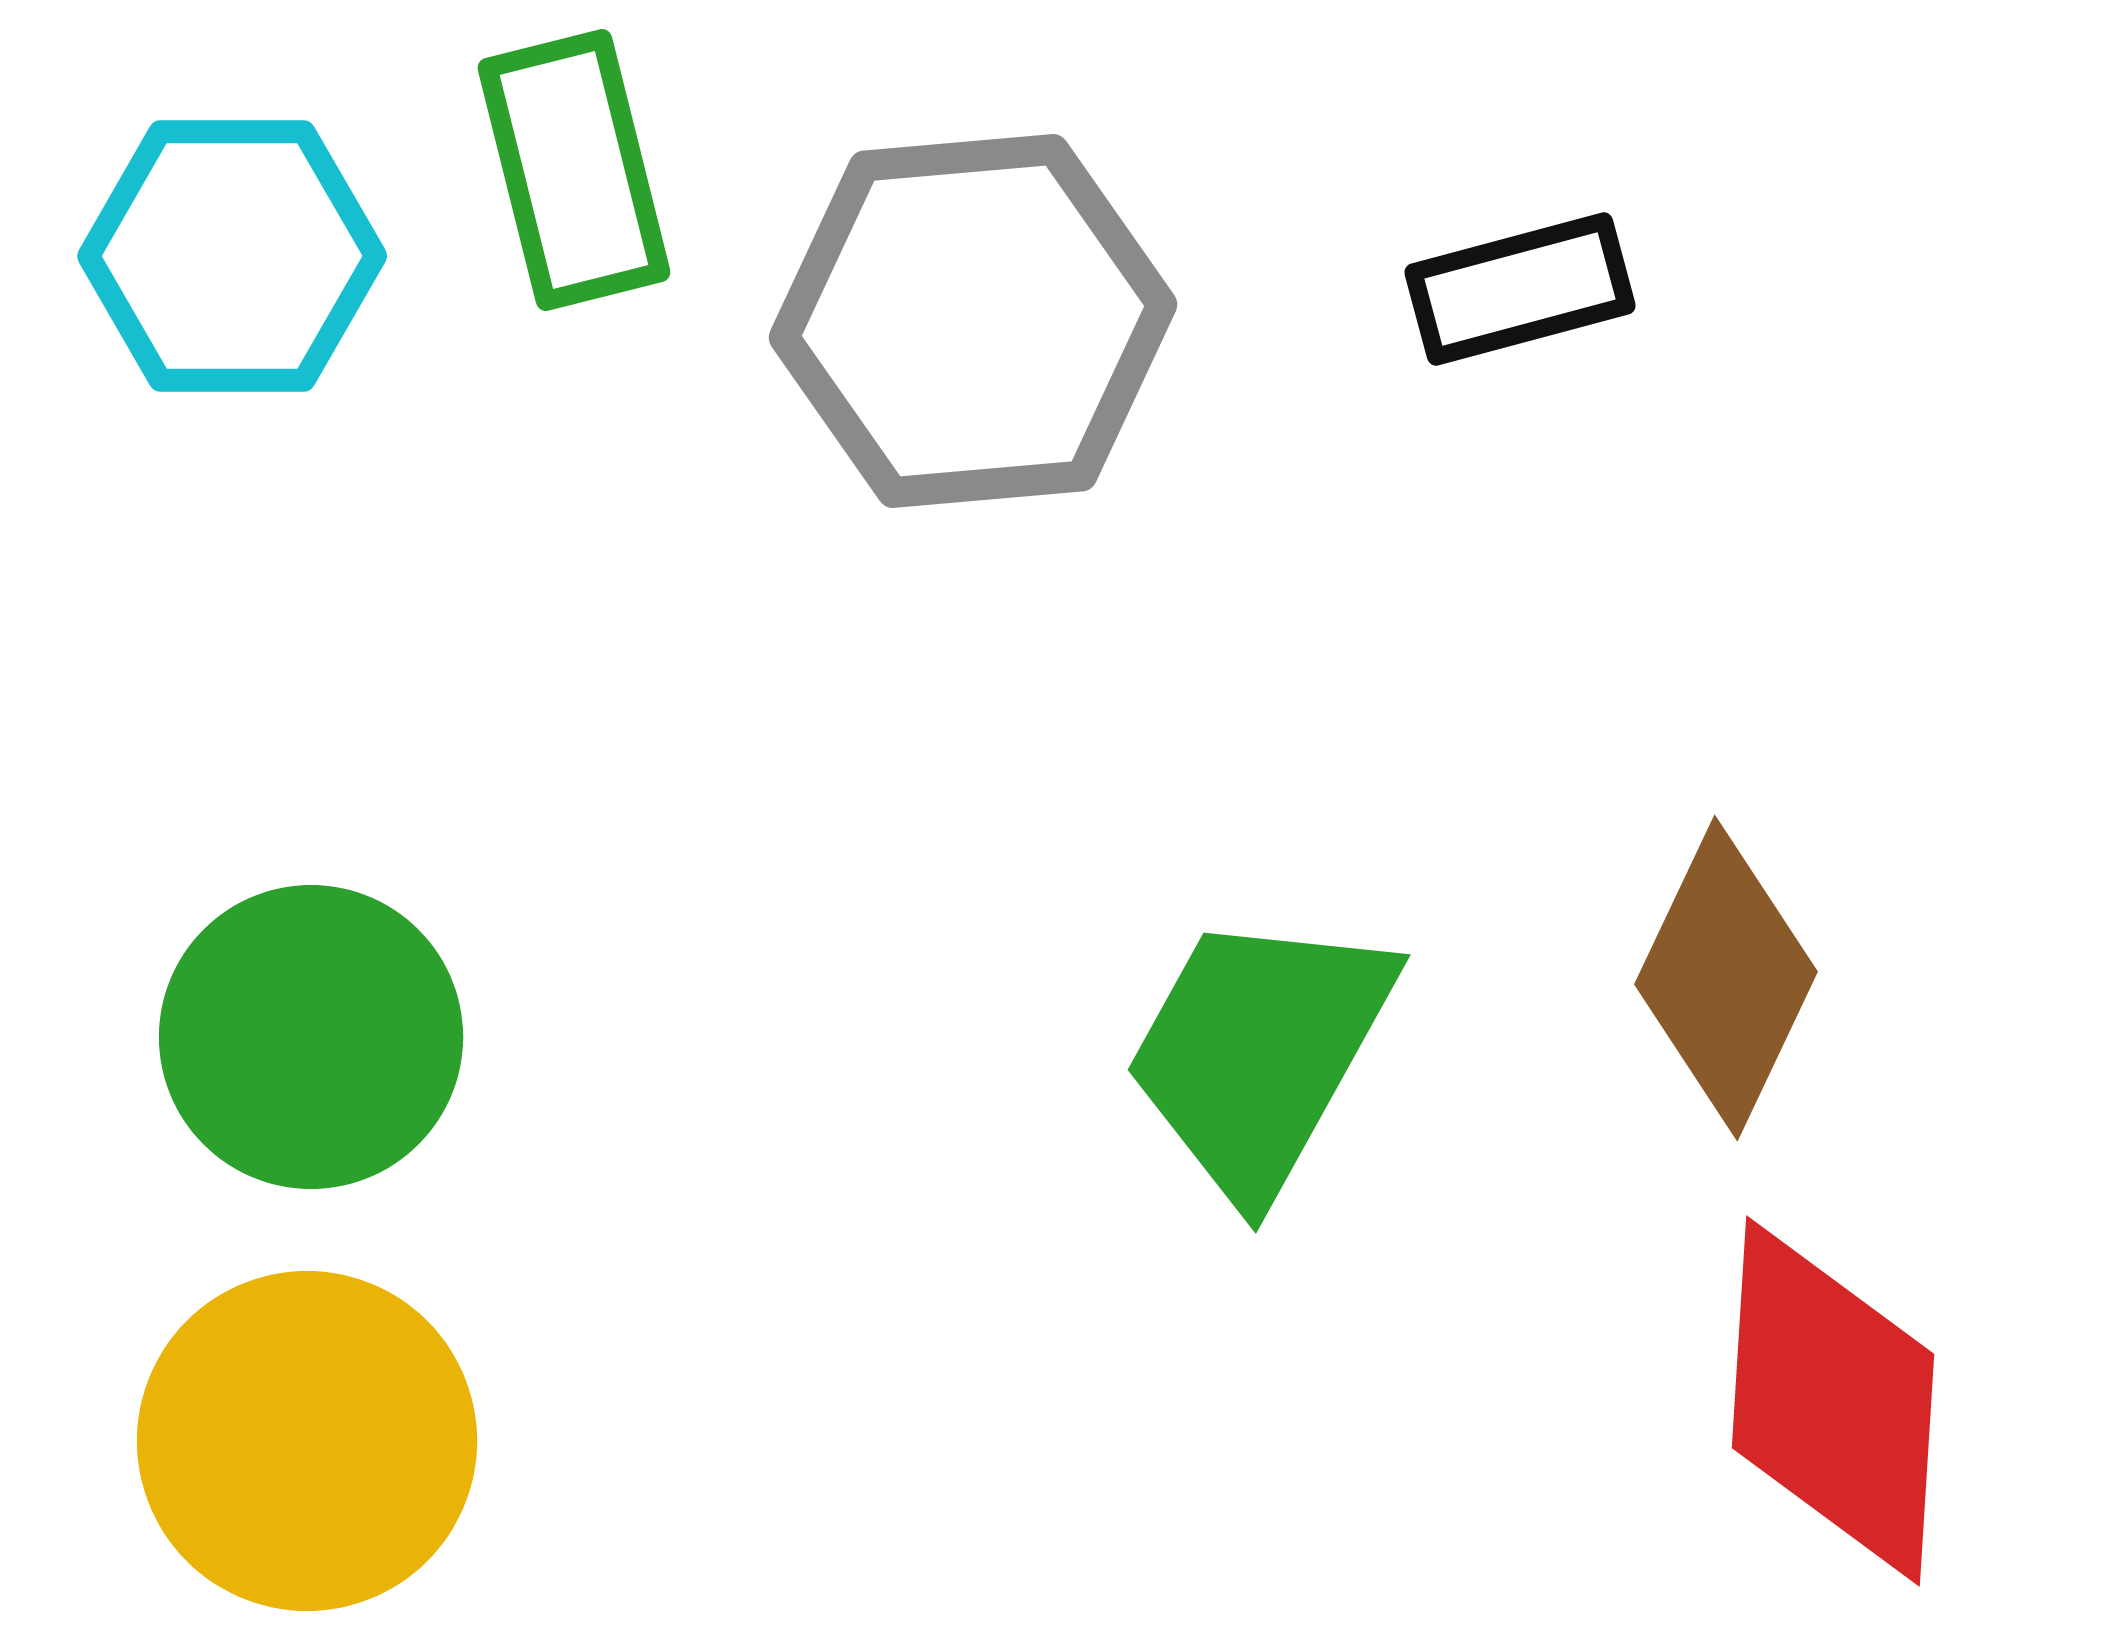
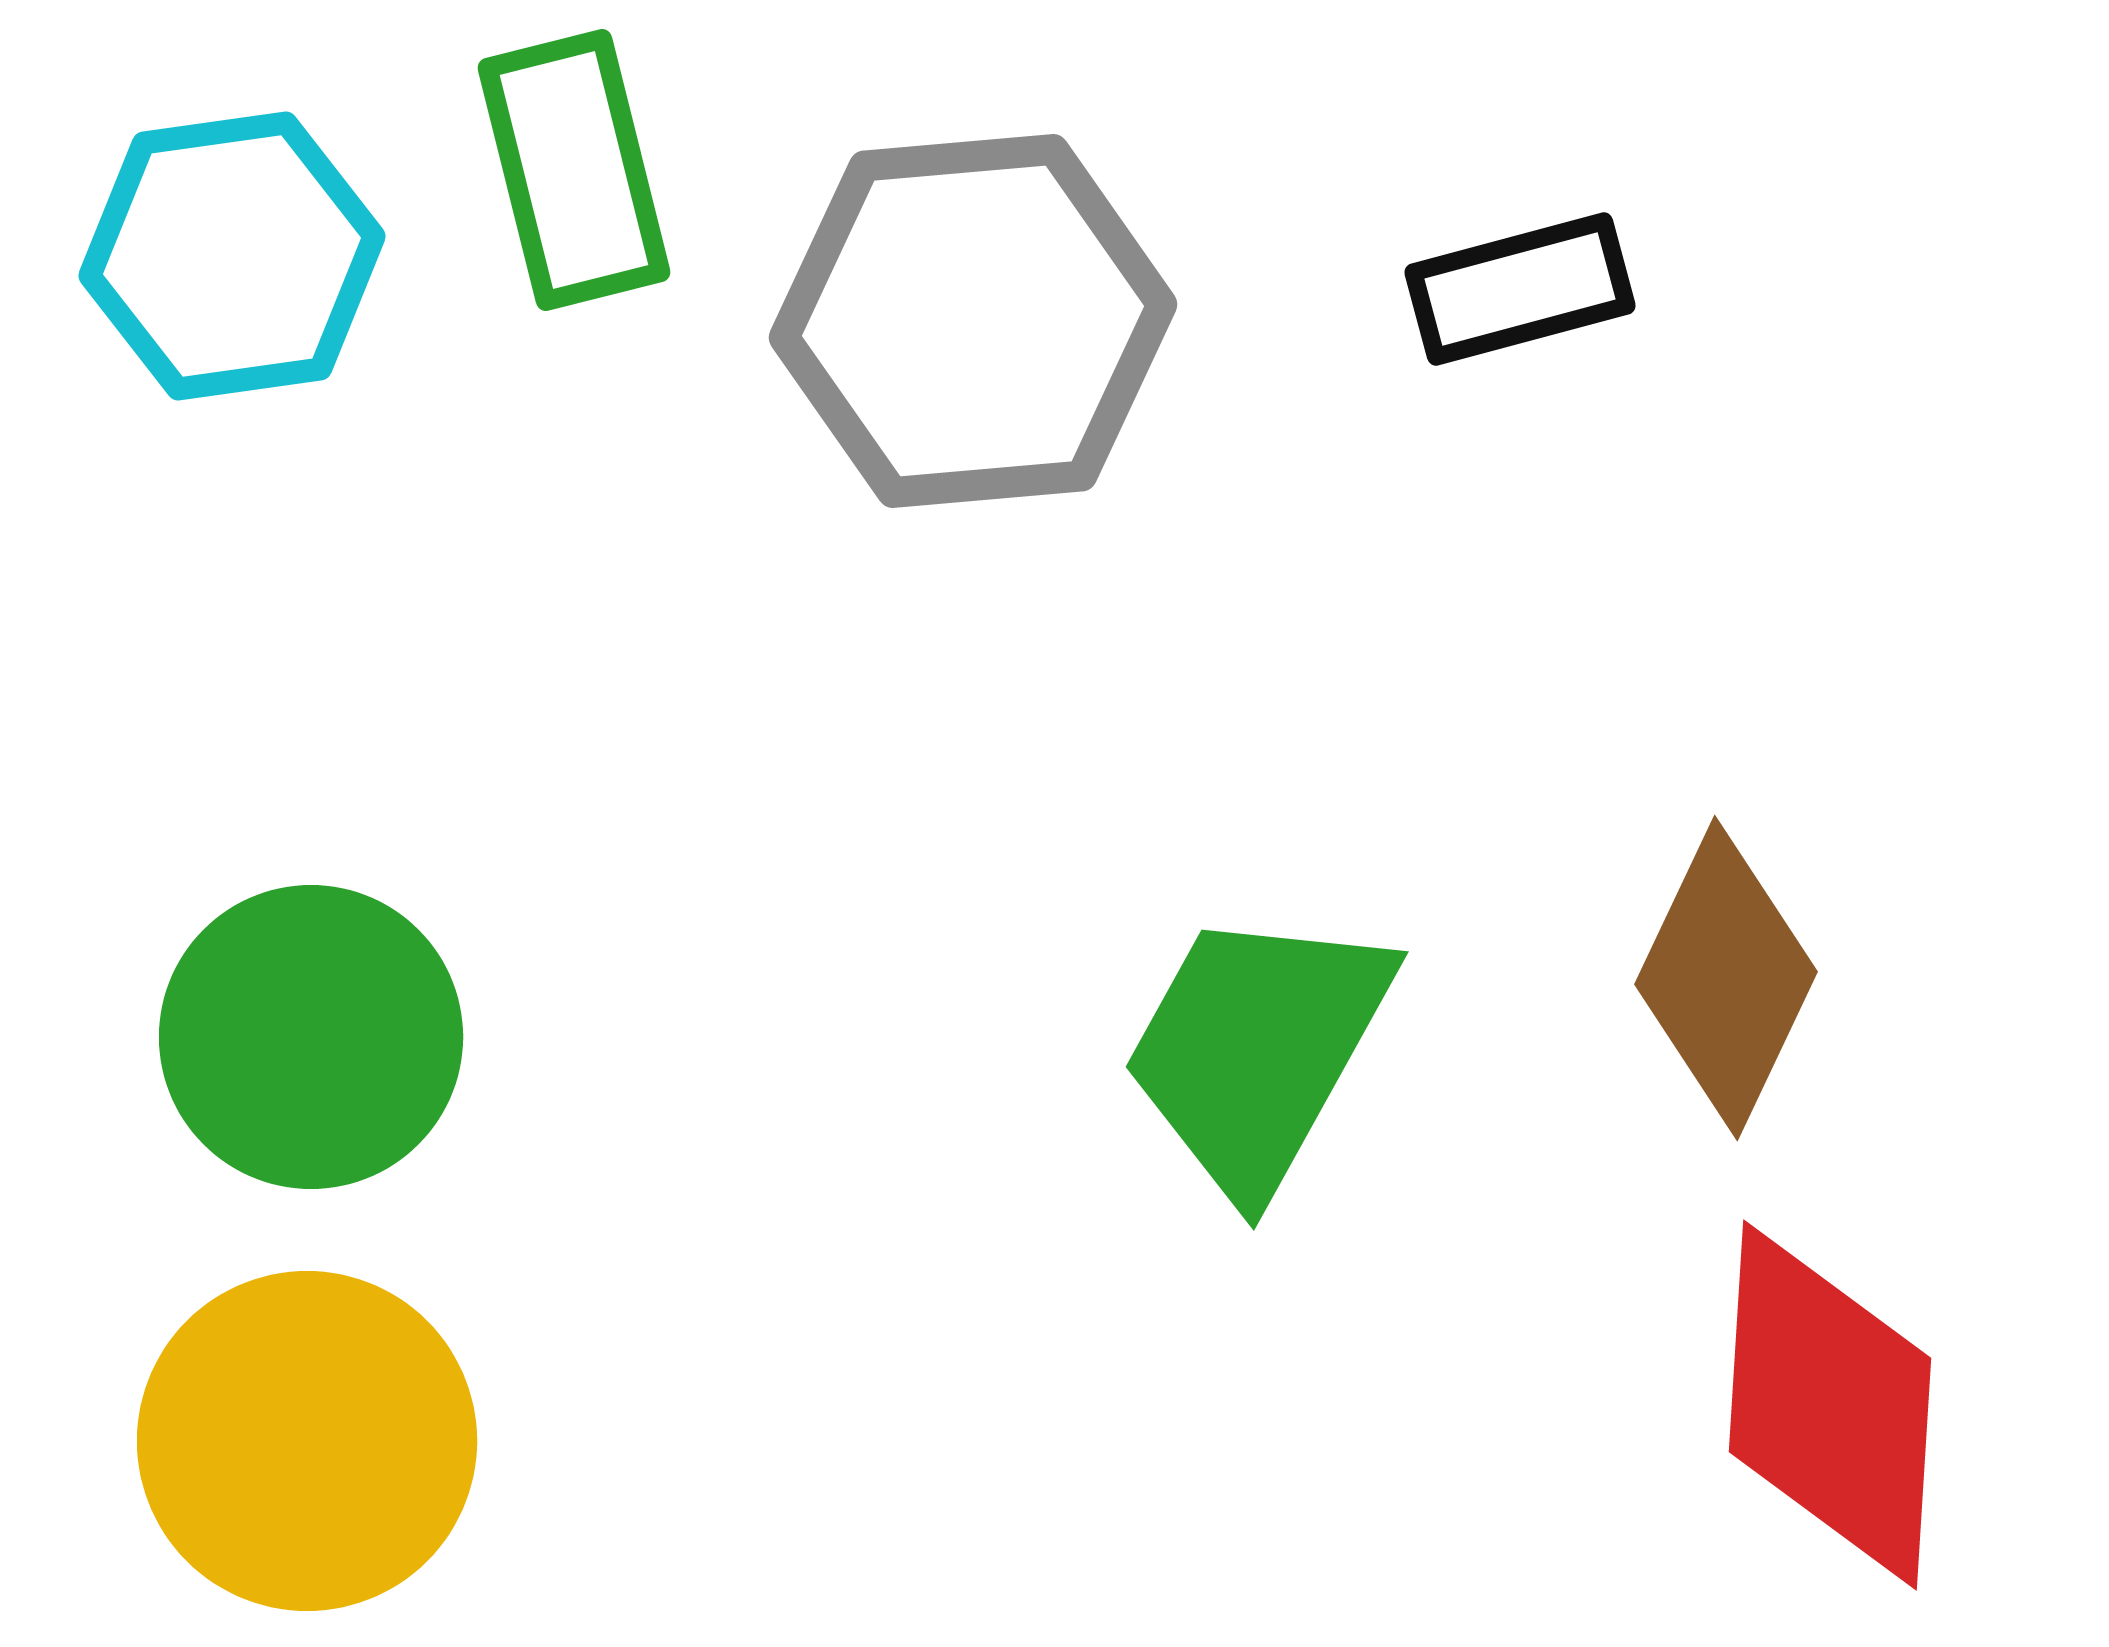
cyan hexagon: rotated 8 degrees counterclockwise
green trapezoid: moved 2 px left, 3 px up
red diamond: moved 3 px left, 4 px down
